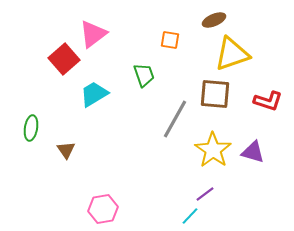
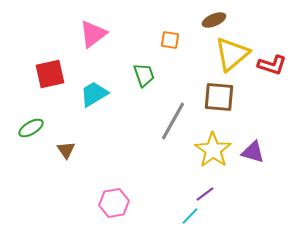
yellow triangle: rotated 21 degrees counterclockwise
red square: moved 14 px left, 15 px down; rotated 28 degrees clockwise
brown square: moved 4 px right, 3 px down
red L-shape: moved 4 px right, 36 px up
gray line: moved 2 px left, 2 px down
green ellipse: rotated 50 degrees clockwise
pink hexagon: moved 11 px right, 6 px up
